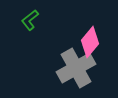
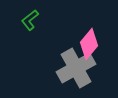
pink diamond: moved 1 px left, 2 px down
